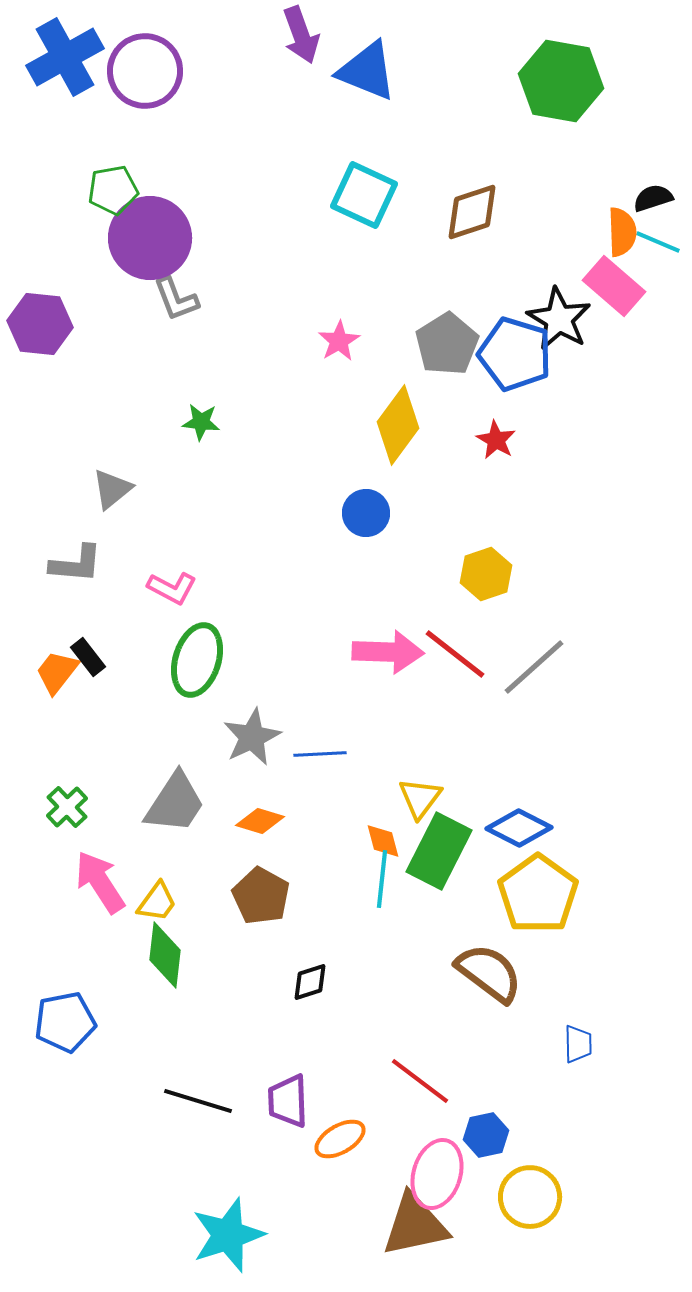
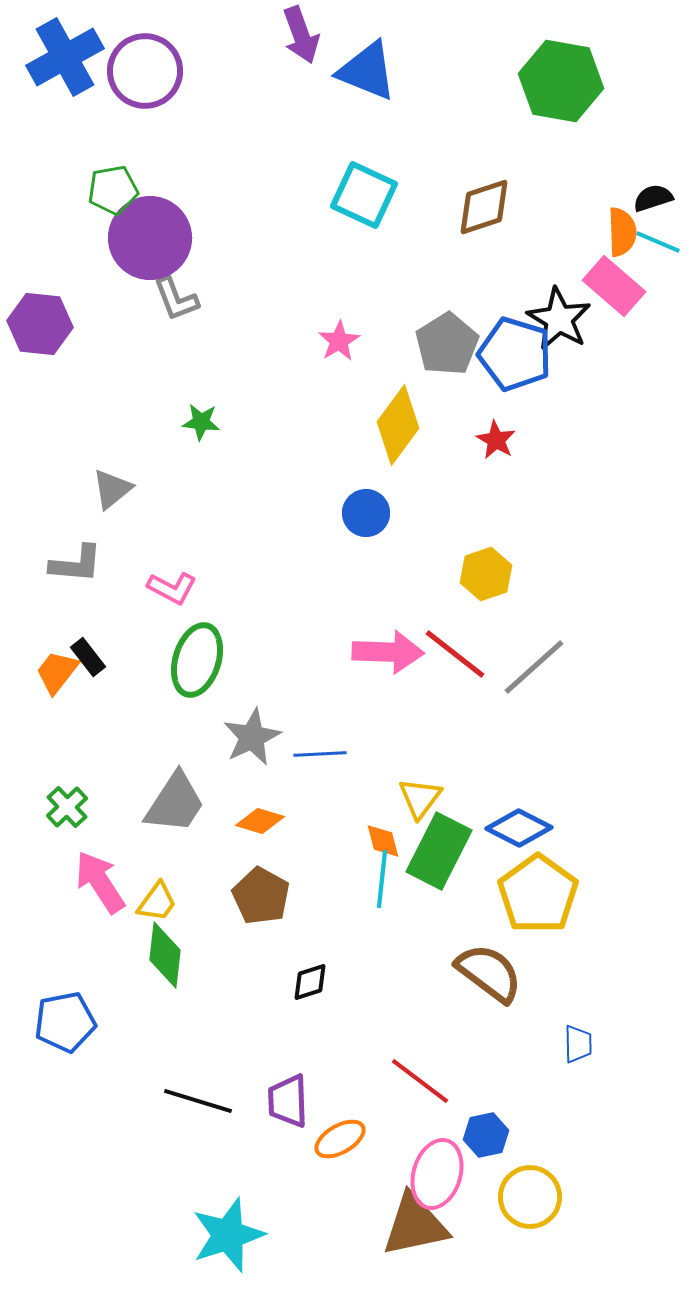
brown diamond at (472, 212): moved 12 px right, 5 px up
